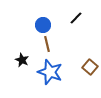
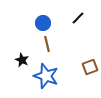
black line: moved 2 px right
blue circle: moved 2 px up
brown square: rotated 28 degrees clockwise
blue star: moved 4 px left, 4 px down
